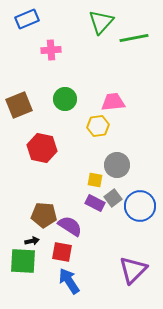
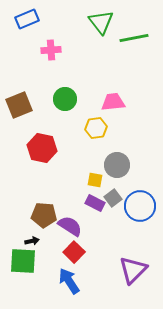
green triangle: rotated 20 degrees counterclockwise
yellow hexagon: moved 2 px left, 2 px down
red square: moved 12 px right; rotated 35 degrees clockwise
